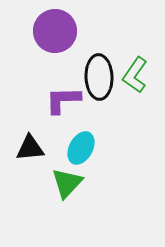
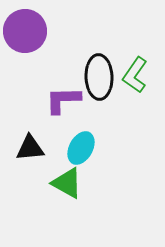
purple circle: moved 30 px left
green triangle: rotated 44 degrees counterclockwise
